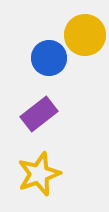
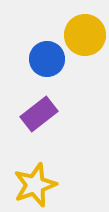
blue circle: moved 2 px left, 1 px down
yellow star: moved 4 px left, 11 px down
